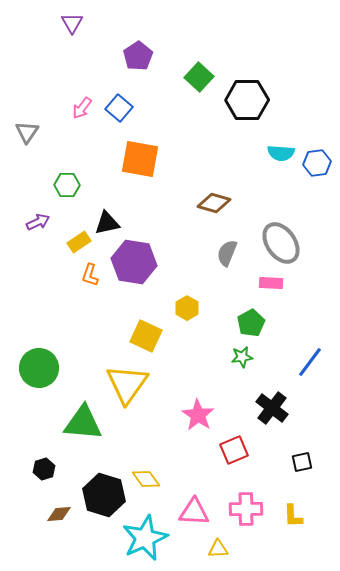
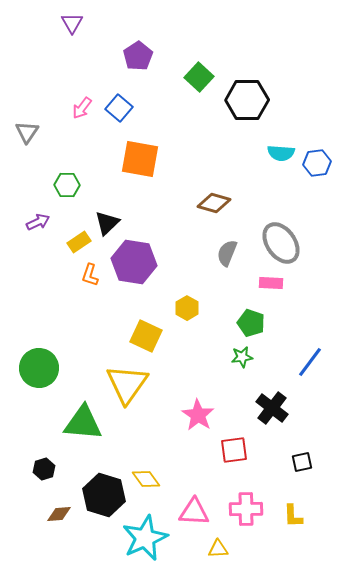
black triangle at (107, 223): rotated 32 degrees counterclockwise
green pentagon at (251, 323): rotated 24 degrees counterclockwise
red square at (234, 450): rotated 16 degrees clockwise
